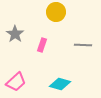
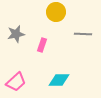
gray star: moved 1 px right; rotated 24 degrees clockwise
gray line: moved 11 px up
cyan diamond: moved 1 px left, 4 px up; rotated 15 degrees counterclockwise
